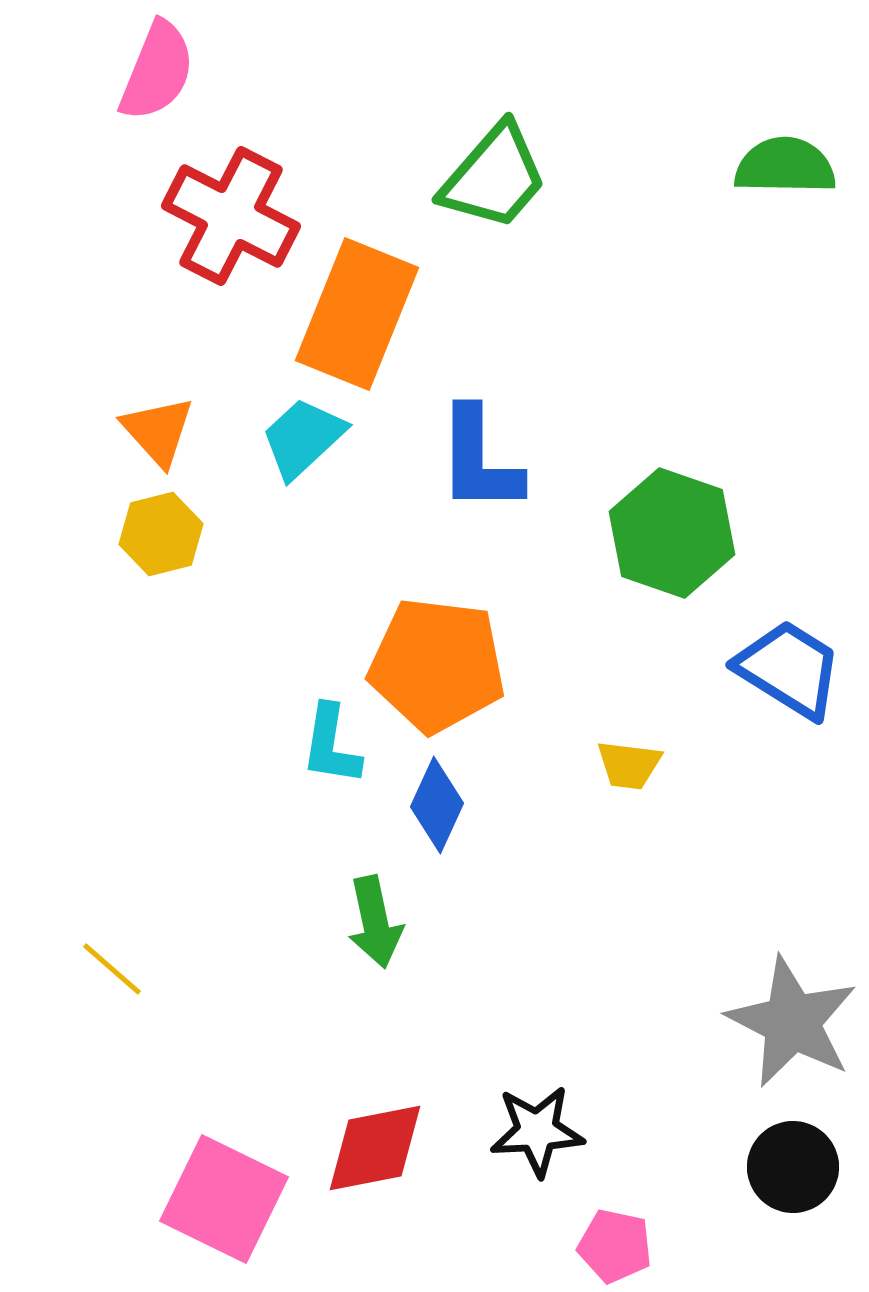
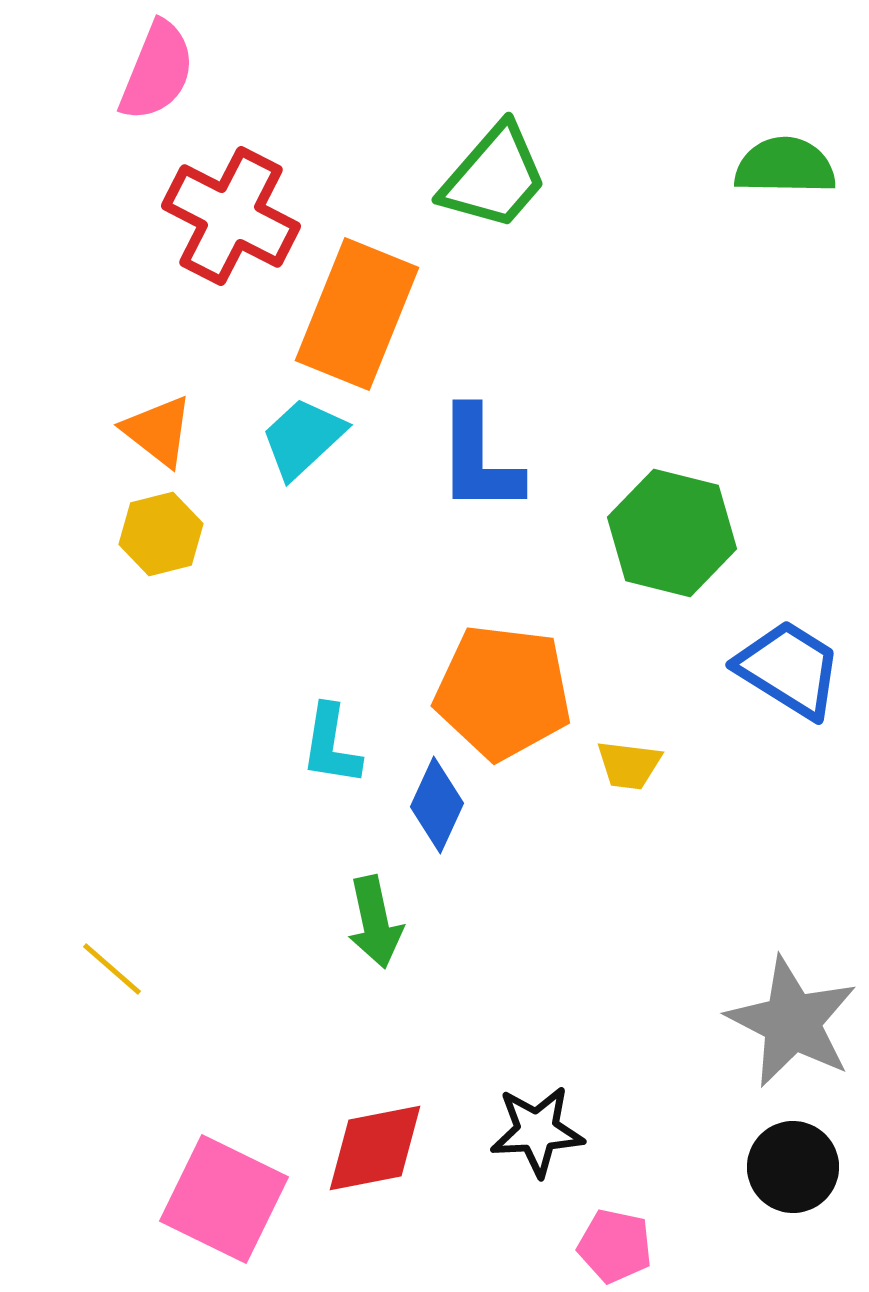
orange triangle: rotated 10 degrees counterclockwise
green hexagon: rotated 5 degrees counterclockwise
orange pentagon: moved 66 px right, 27 px down
